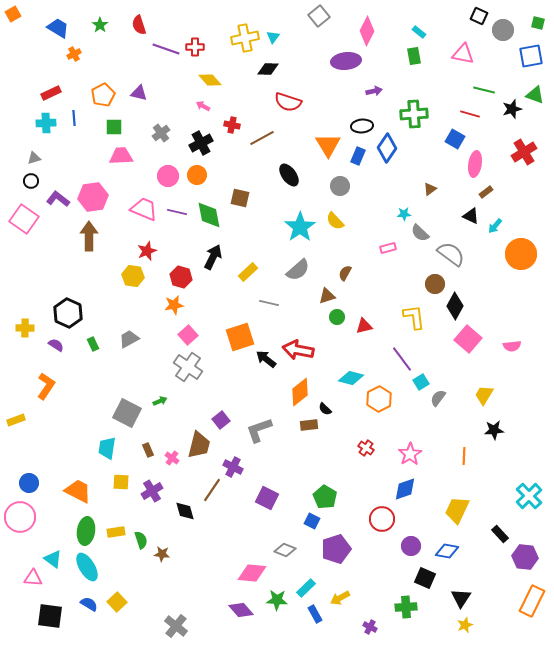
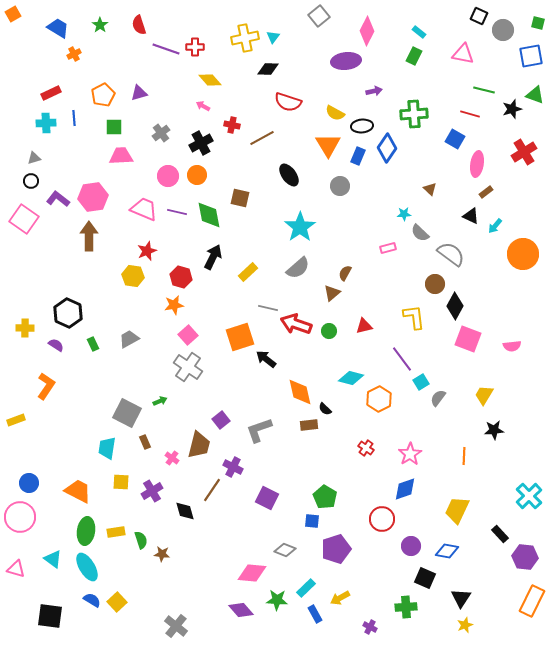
green rectangle at (414, 56): rotated 36 degrees clockwise
purple triangle at (139, 93): rotated 30 degrees counterclockwise
pink ellipse at (475, 164): moved 2 px right
brown triangle at (430, 189): rotated 40 degrees counterclockwise
yellow semicircle at (335, 221): moved 108 px up; rotated 18 degrees counterclockwise
orange circle at (521, 254): moved 2 px right
gray semicircle at (298, 270): moved 2 px up
brown triangle at (327, 296): moved 5 px right, 3 px up; rotated 24 degrees counterclockwise
gray line at (269, 303): moved 1 px left, 5 px down
green circle at (337, 317): moved 8 px left, 14 px down
pink square at (468, 339): rotated 20 degrees counterclockwise
red arrow at (298, 350): moved 2 px left, 26 px up; rotated 8 degrees clockwise
orange diamond at (300, 392): rotated 64 degrees counterclockwise
brown rectangle at (148, 450): moved 3 px left, 8 px up
blue square at (312, 521): rotated 21 degrees counterclockwise
pink triangle at (33, 578): moved 17 px left, 9 px up; rotated 12 degrees clockwise
blue semicircle at (89, 604): moved 3 px right, 4 px up
